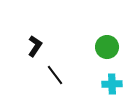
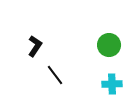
green circle: moved 2 px right, 2 px up
